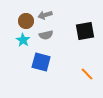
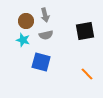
gray arrow: rotated 88 degrees counterclockwise
cyan star: rotated 16 degrees counterclockwise
